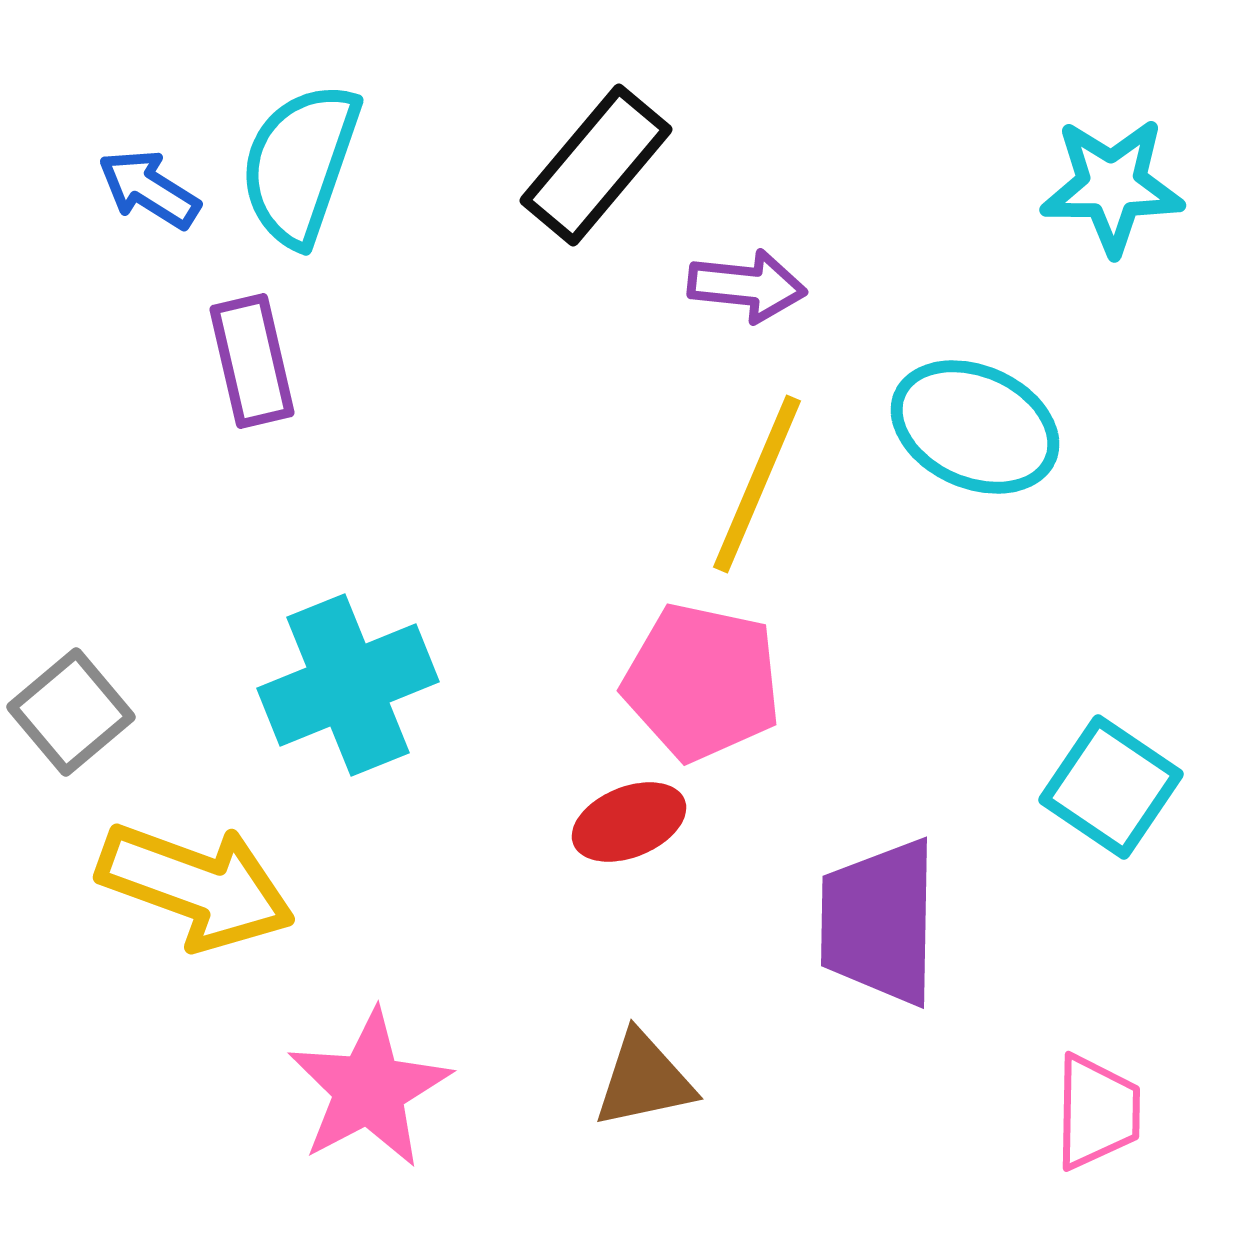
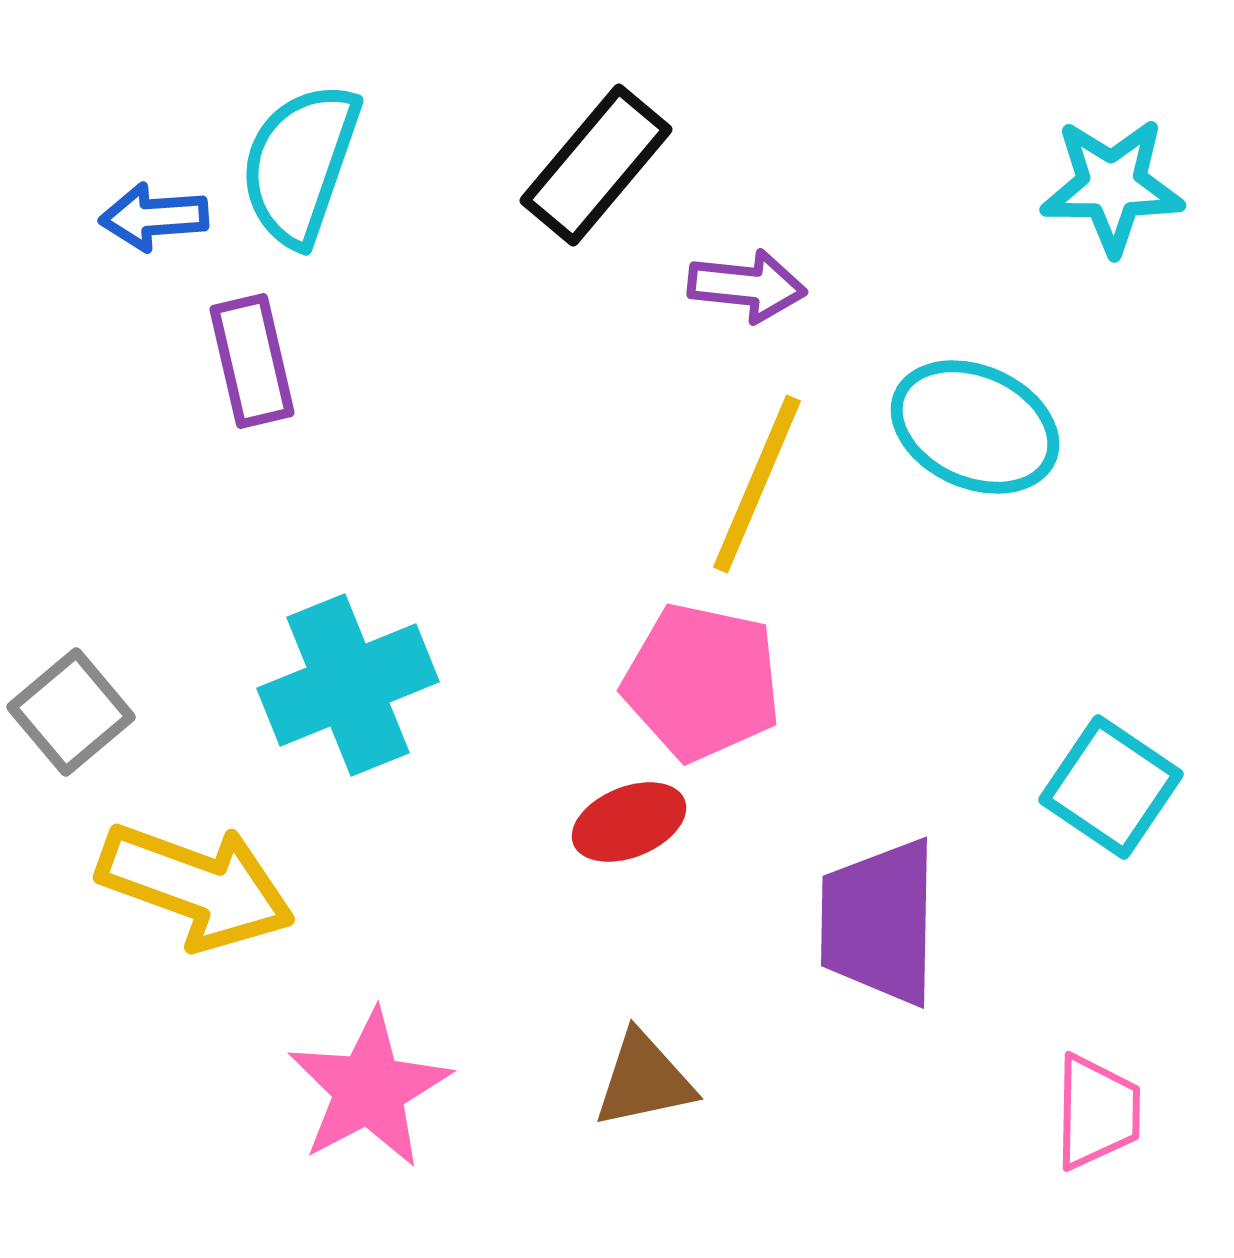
blue arrow: moved 5 px right, 28 px down; rotated 36 degrees counterclockwise
